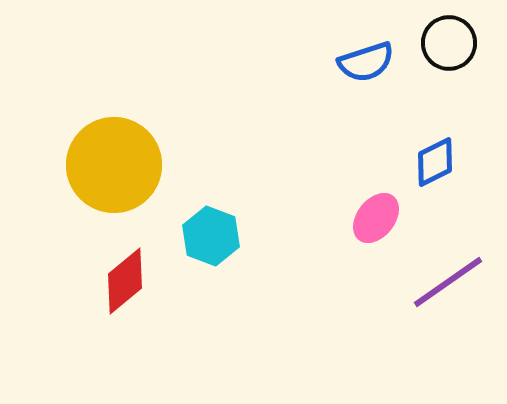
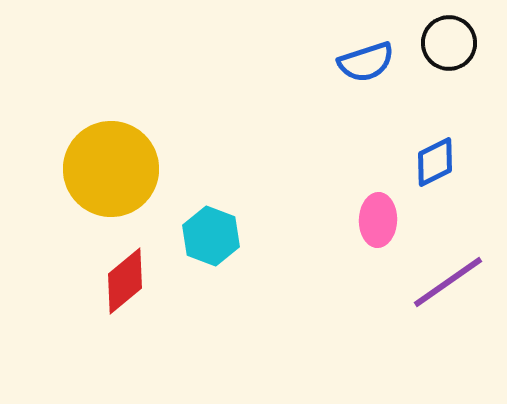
yellow circle: moved 3 px left, 4 px down
pink ellipse: moved 2 px right, 2 px down; rotated 36 degrees counterclockwise
